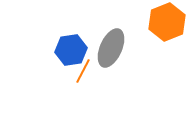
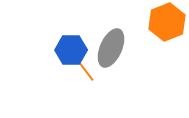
blue hexagon: rotated 8 degrees clockwise
orange line: moved 2 px right, 1 px up; rotated 65 degrees counterclockwise
